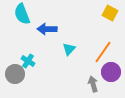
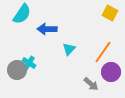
cyan semicircle: rotated 125 degrees counterclockwise
cyan cross: moved 1 px right, 2 px down
gray circle: moved 2 px right, 4 px up
gray arrow: moved 2 px left; rotated 147 degrees clockwise
